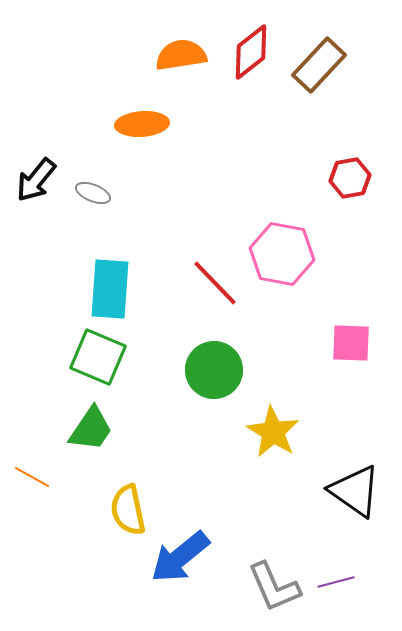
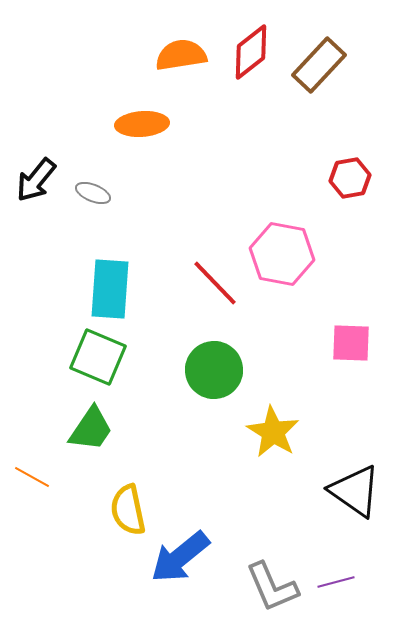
gray L-shape: moved 2 px left
